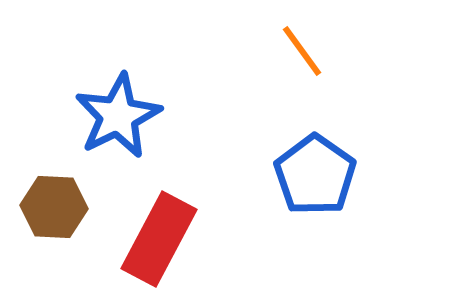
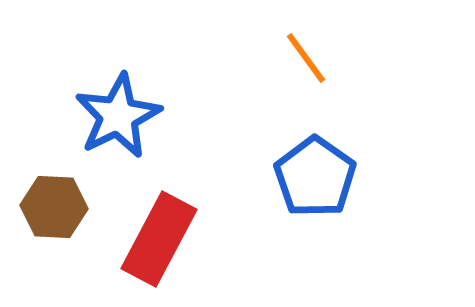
orange line: moved 4 px right, 7 px down
blue pentagon: moved 2 px down
